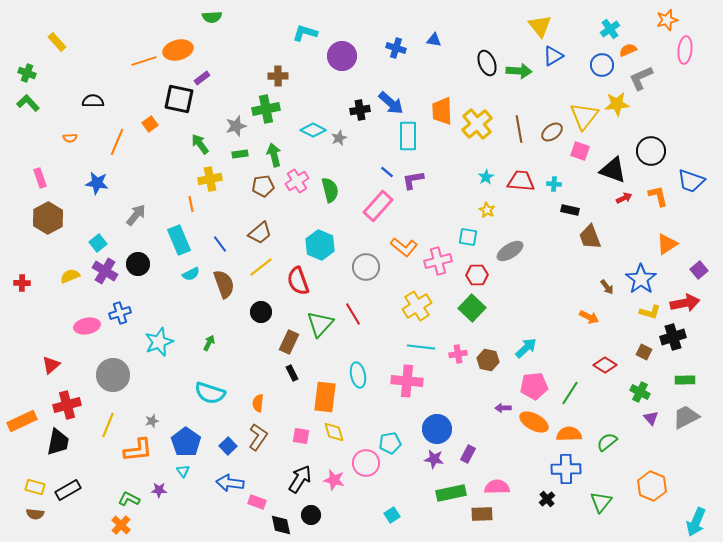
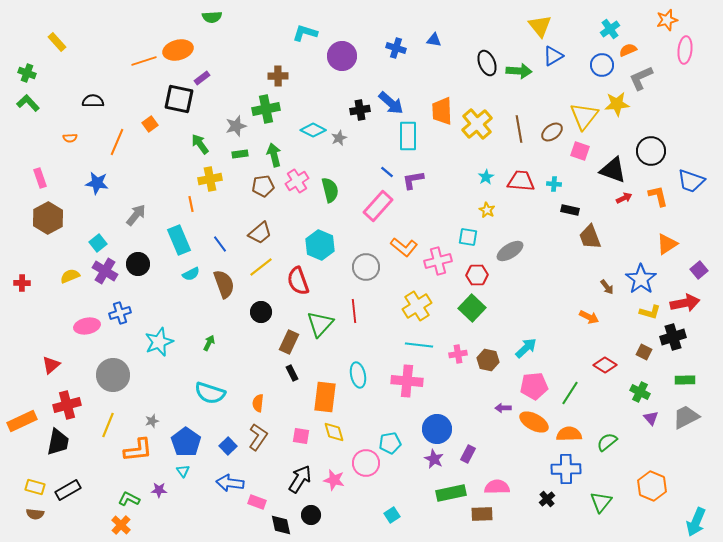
red line at (353, 314): moved 1 px right, 3 px up; rotated 25 degrees clockwise
cyan line at (421, 347): moved 2 px left, 2 px up
purple star at (434, 459): rotated 18 degrees clockwise
